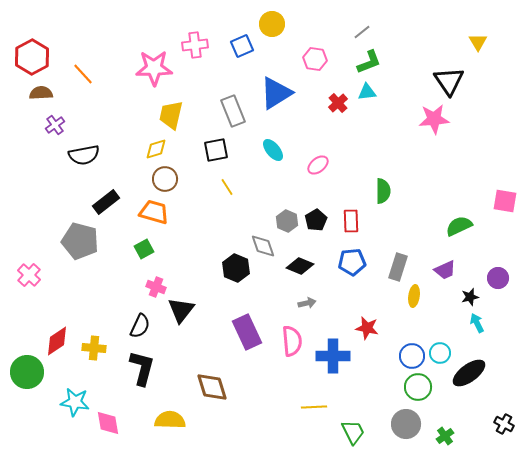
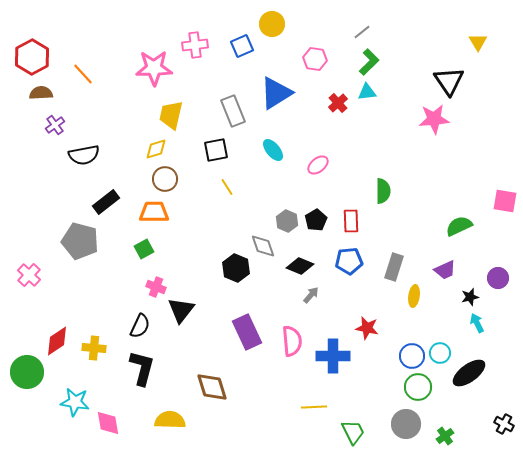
green L-shape at (369, 62): rotated 24 degrees counterclockwise
orange trapezoid at (154, 212): rotated 16 degrees counterclockwise
blue pentagon at (352, 262): moved 3 px left, 1 px up
gray rectangle at (398, 267): moved 4 px left
gray arrow at (307, 303): moved 4 px right, 8 px up; rotated 36 degrees counterclockwise
